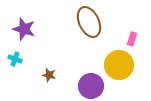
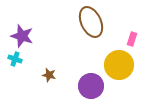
brown ellipse: moved 2 px right
purple star: moved 2 px left, 7 px down
